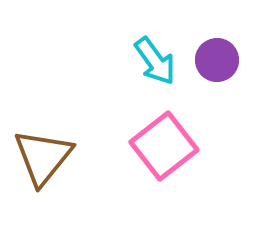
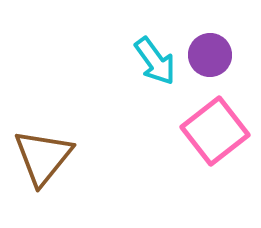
purple circle: moved 7 px left, 5 px up
pink square: moved 51 px right, 15 px up
